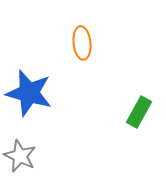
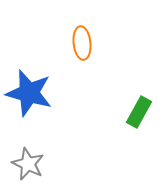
gray star: moved 8 px right, 8 px down
